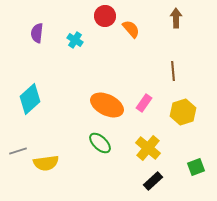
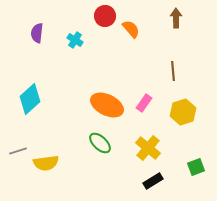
black rectangle: rotated 12 degrees clockwise
